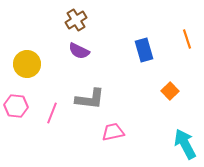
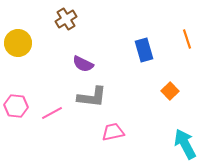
brown cross: moved 10 px left, 1 px up
purple semicircle: moved 4 px right, 13 px down
yellow circle: moved 9 px left, 21 px up
gray L-shape: moved 2 px right, 2 px up
pink line: rotated 40 degrees clockwise
